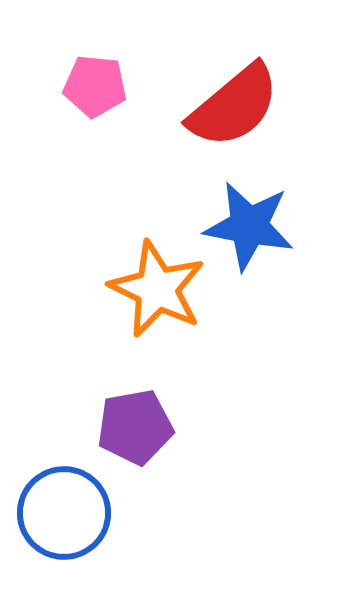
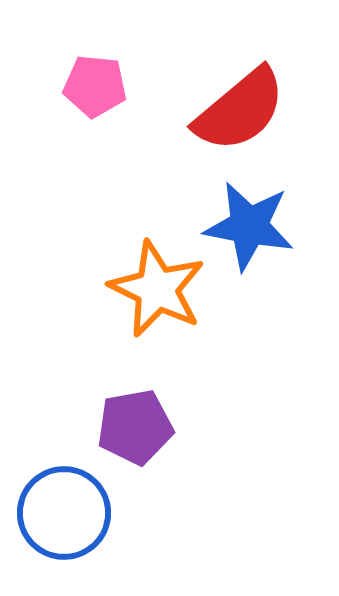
red semicircle: moved 6 px right, 4 px down
